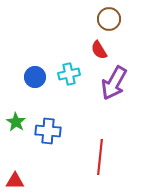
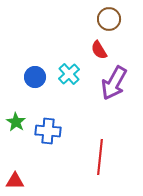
cyan cross: rotated 30 degrees counterclockwise
